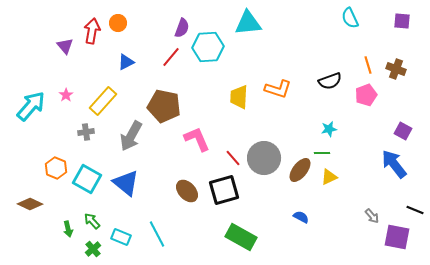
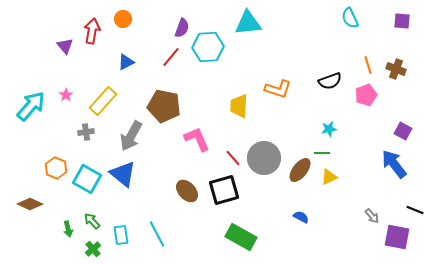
orange circle at (118, 23): moved 5 px right, 4 px up
yellow trapezoid at (239, 97): moved 9 px down
blue triangle at (126, 183): moved 3 px left, 9 px up
cyan rectangle at (121, 237): moved 2 px up; rotated 60 degrees clockwise
